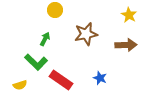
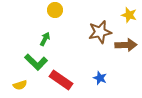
yellow star: rotated 14 degrees counterclockwise
brown star: moved 14 px right, 2 px up
